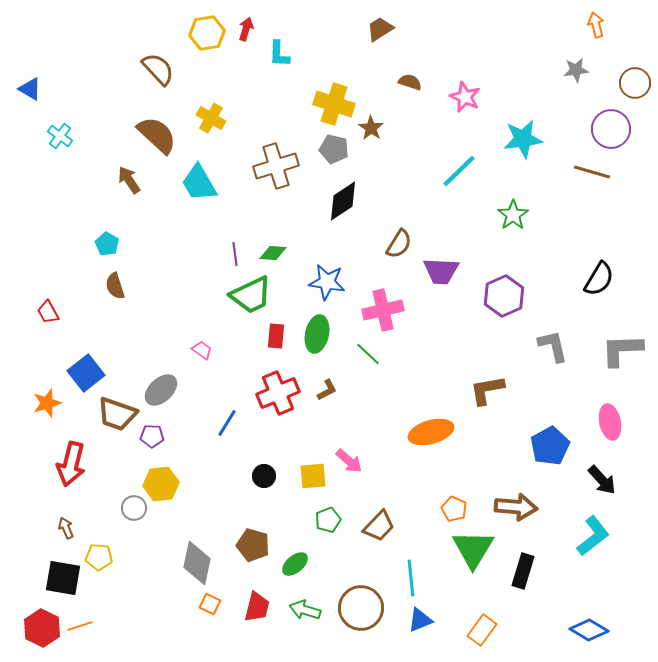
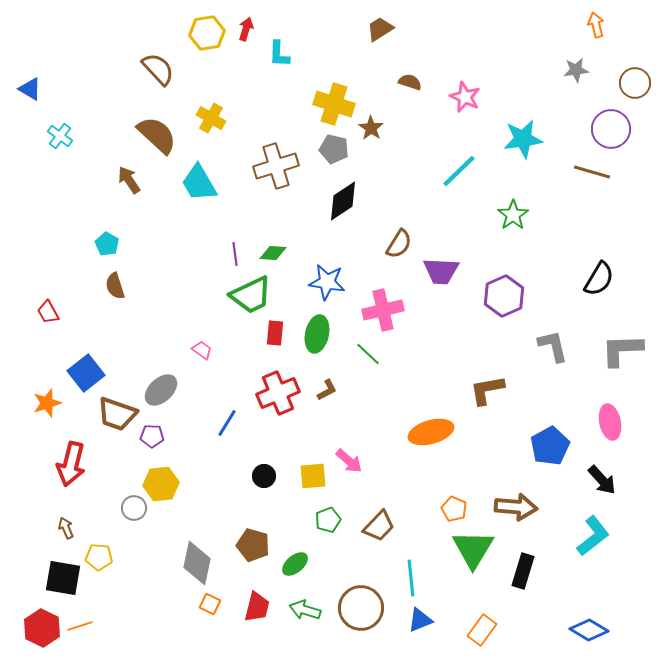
red rectangle at (276, 336): moved 1 px left, 3 px up
